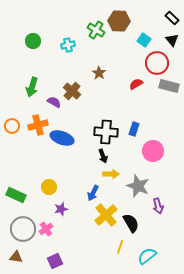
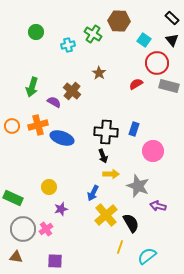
green cross: moved 3 px left, 4 px down
green circle: moved 3 px right, 9 px up
green rectangle: moved 3 px left, 3 px down
purple arrow: rotated 119 degrees clockwise
purple square: rotated 28 degrees clockwise
